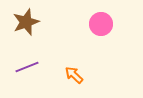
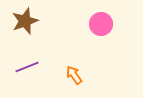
brown star: moved 1 px left, 1 px up
orange arrow: rotated 12 degrees clockwise
